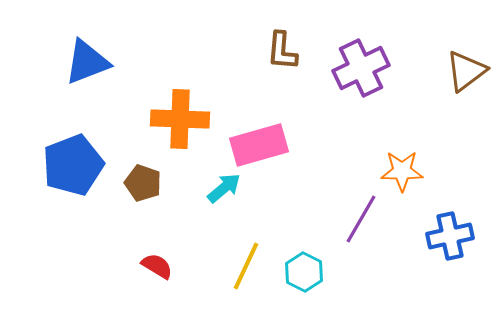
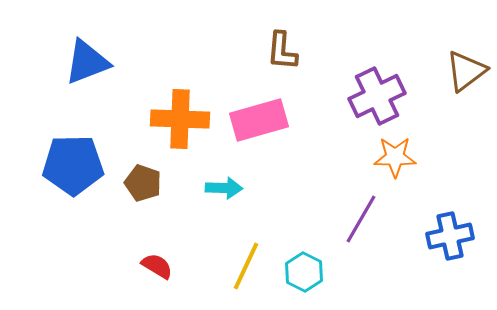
purple cross: moved 16 px right, 28 px down
pink rectangle: moved 25 px up
blue pentagon: rotated 20 degrees clockwise
orange star: moved 7 px left, 14 px up
cyan arrow: rotated 42 degrees clockwise
